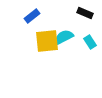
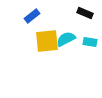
cyan semicircle: moved 2 px right, 2 px down
cyan rectangle: rotated 48 degrees counterclockwise
